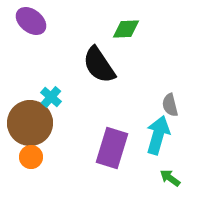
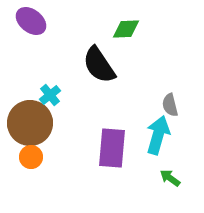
cyan cross: moved 1 px left, 2 px up; rotated 10 degrees clockwise
purple rectangle: rotated 12 degrees counterclockwise
